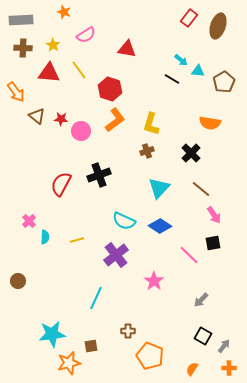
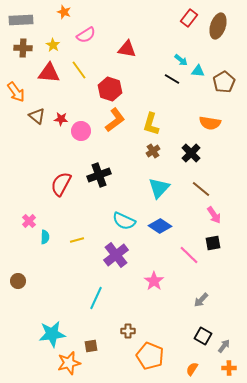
brown cross at (147, 151): moved 6 px right; rotated 16 degrees counterclockwise
